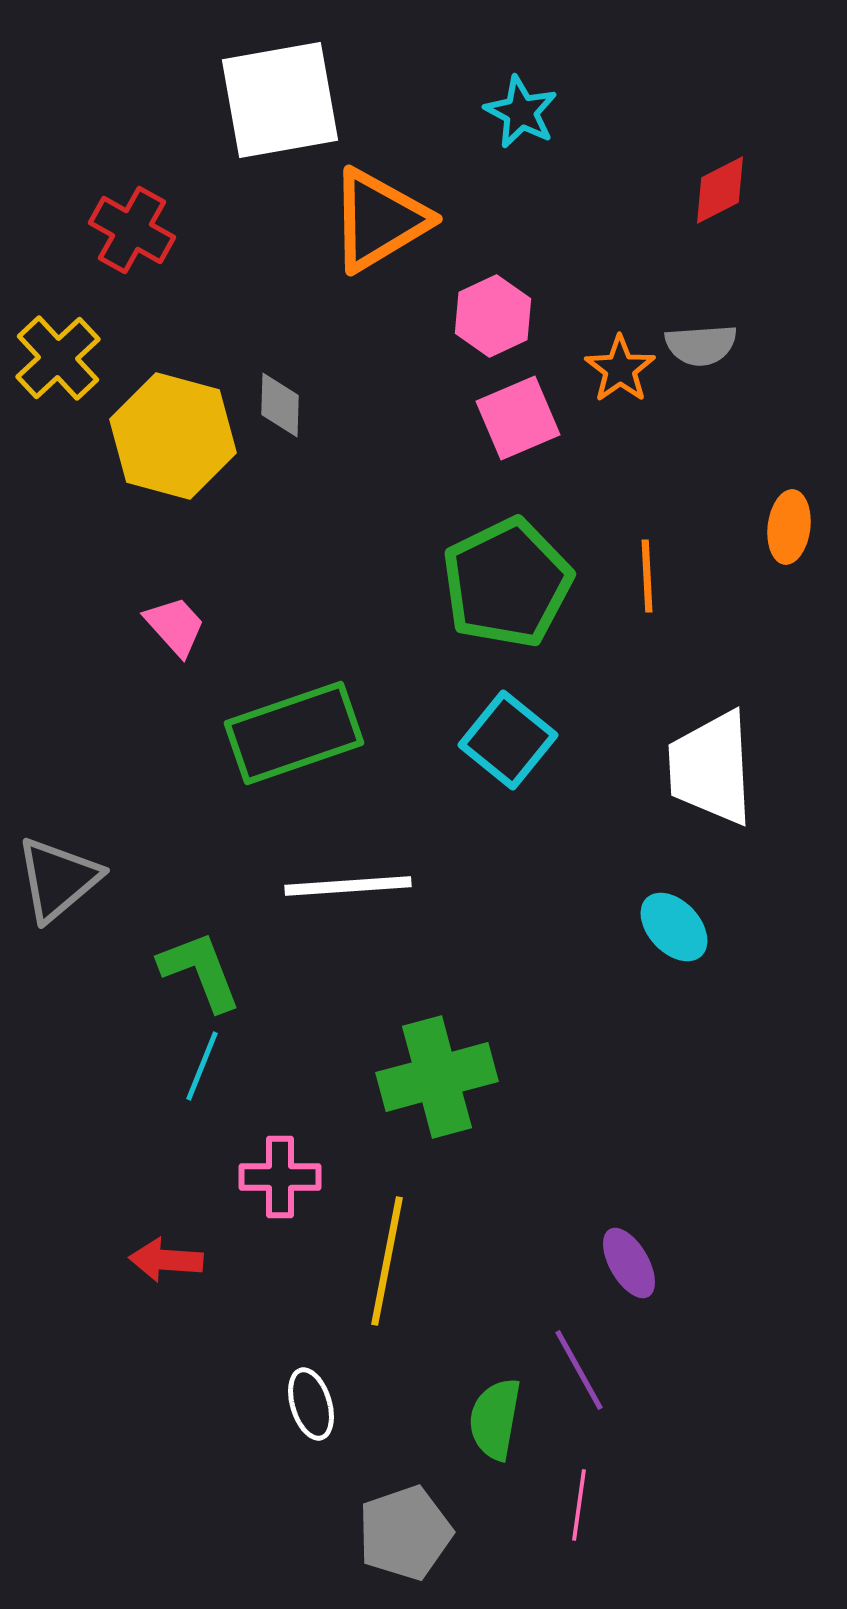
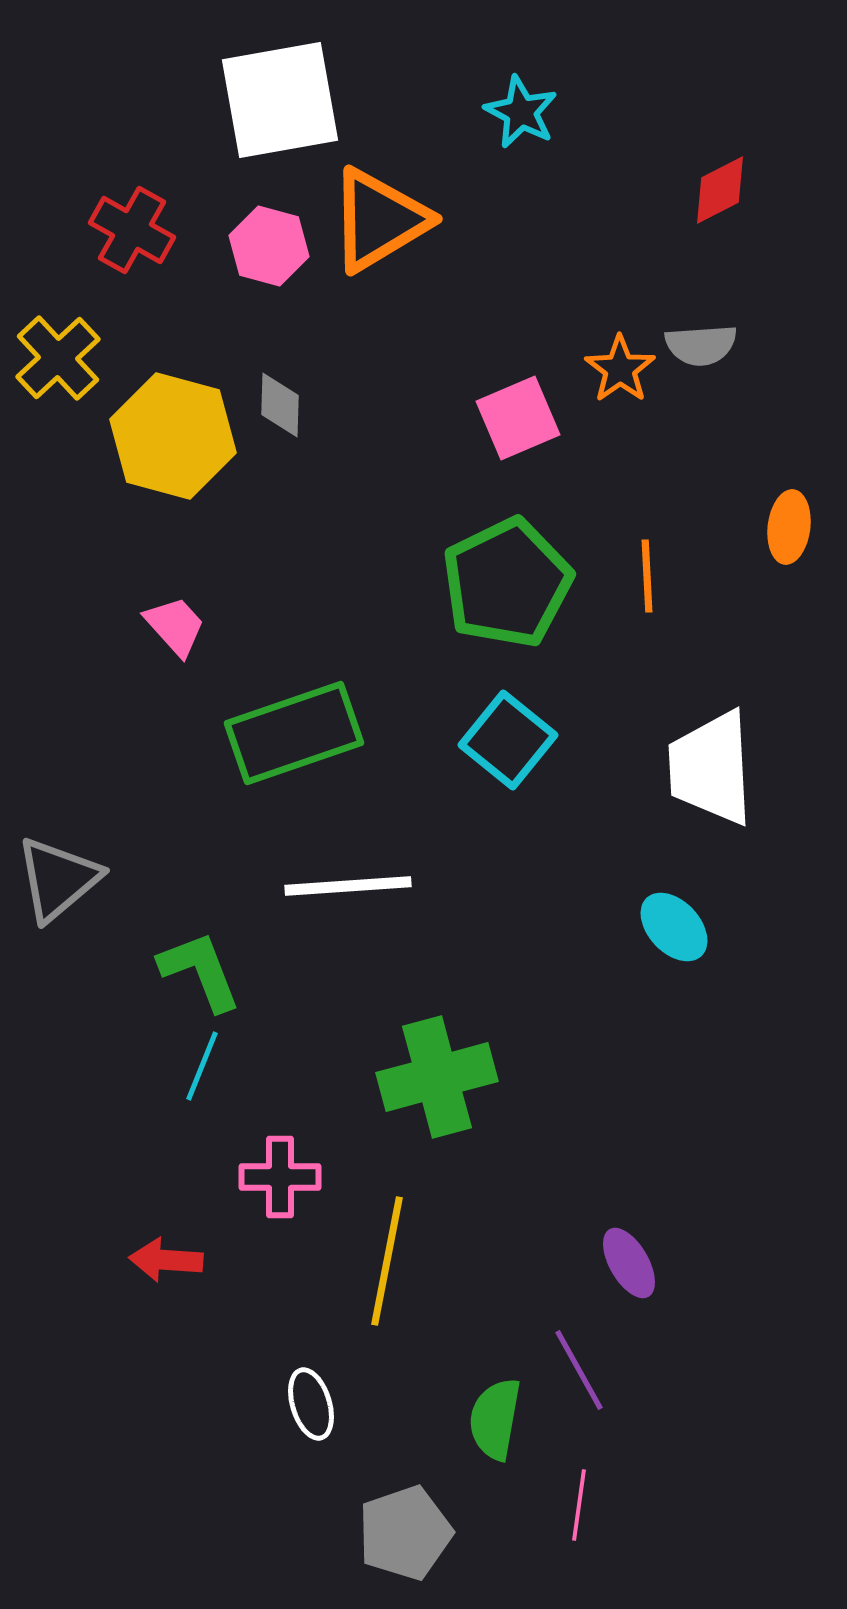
pink hexagon: moved 224 px left, 70 px up; rotated 20 degrees counterclockwise
